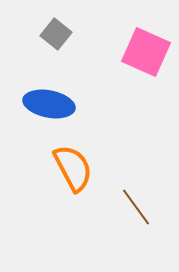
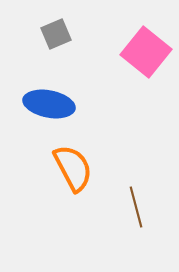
gray square: rotated 28 degrees clockwise
pink square: rotated 15 degrees clockwise
brown line: rotated 21 degrees clockwise
